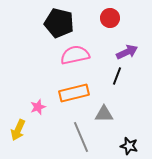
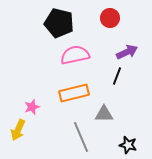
pink star: moved 6 px left
black star: moved 1 px left, 1 px up
